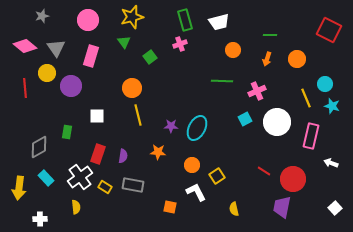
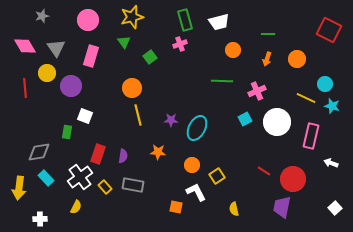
green line at (270, 35): moved 2 px left, 1 px up
pink diamond at (25, 46): rotated 20 degrees clockwise
yellow line at (306, 98): rotated 42 degrees counterclockwise
white square at (97, 116): moved 12 px left; rotated 21 degrees clockwise
purple star at (171, 126): moved 6 px up
gray diamond at (39, 147): moved 5 px down; rotated 20 degrees clockwise
yellow rectangle at (105, 187): rotated 16 degrees clockwise
yellow semicircle at (76, 207): rotated 32 degrees clockwise
orange square at (170, 207): moved 6 px right
